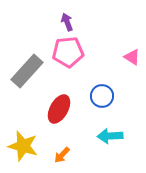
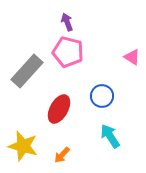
pink pentagon: rotated 20 degrees clockwise
cyan arrow: rotated 60 degrees clockwise
